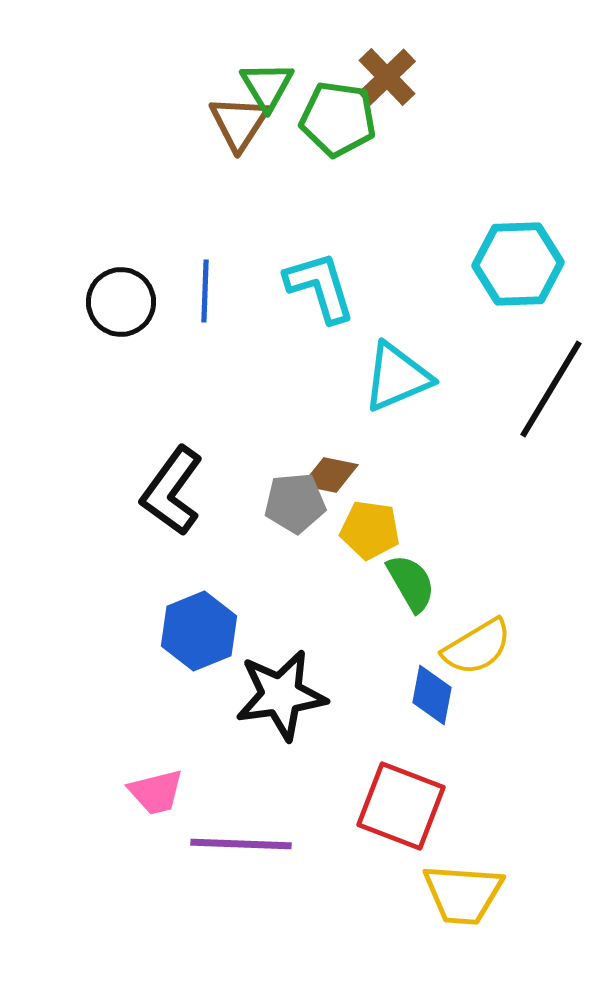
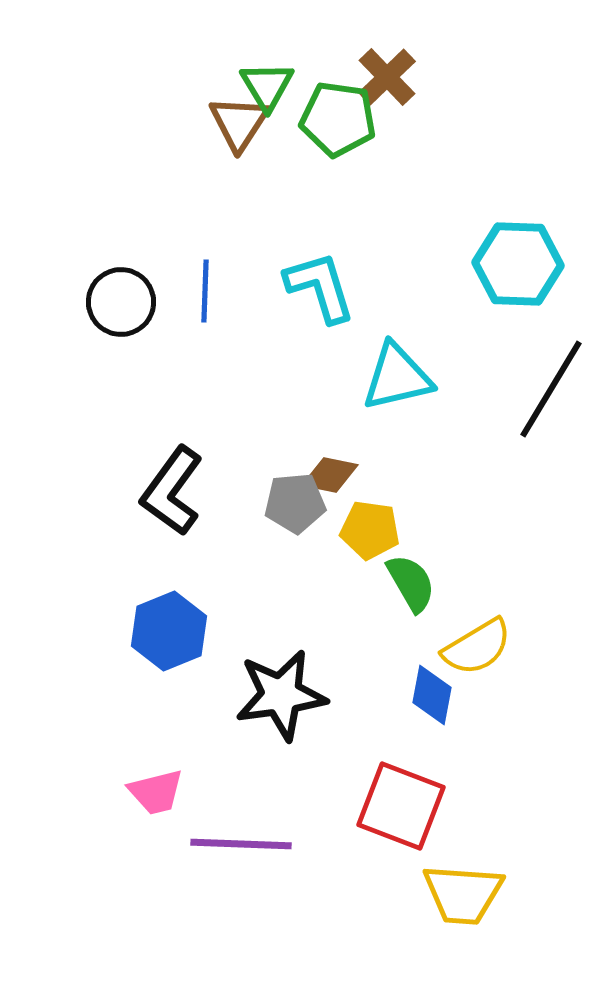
cyan hexagon: rotated 4 degrees clockwise
cyan triangle: rotated 10 degrees clockwise
blue hexagon: moved 30 px left
